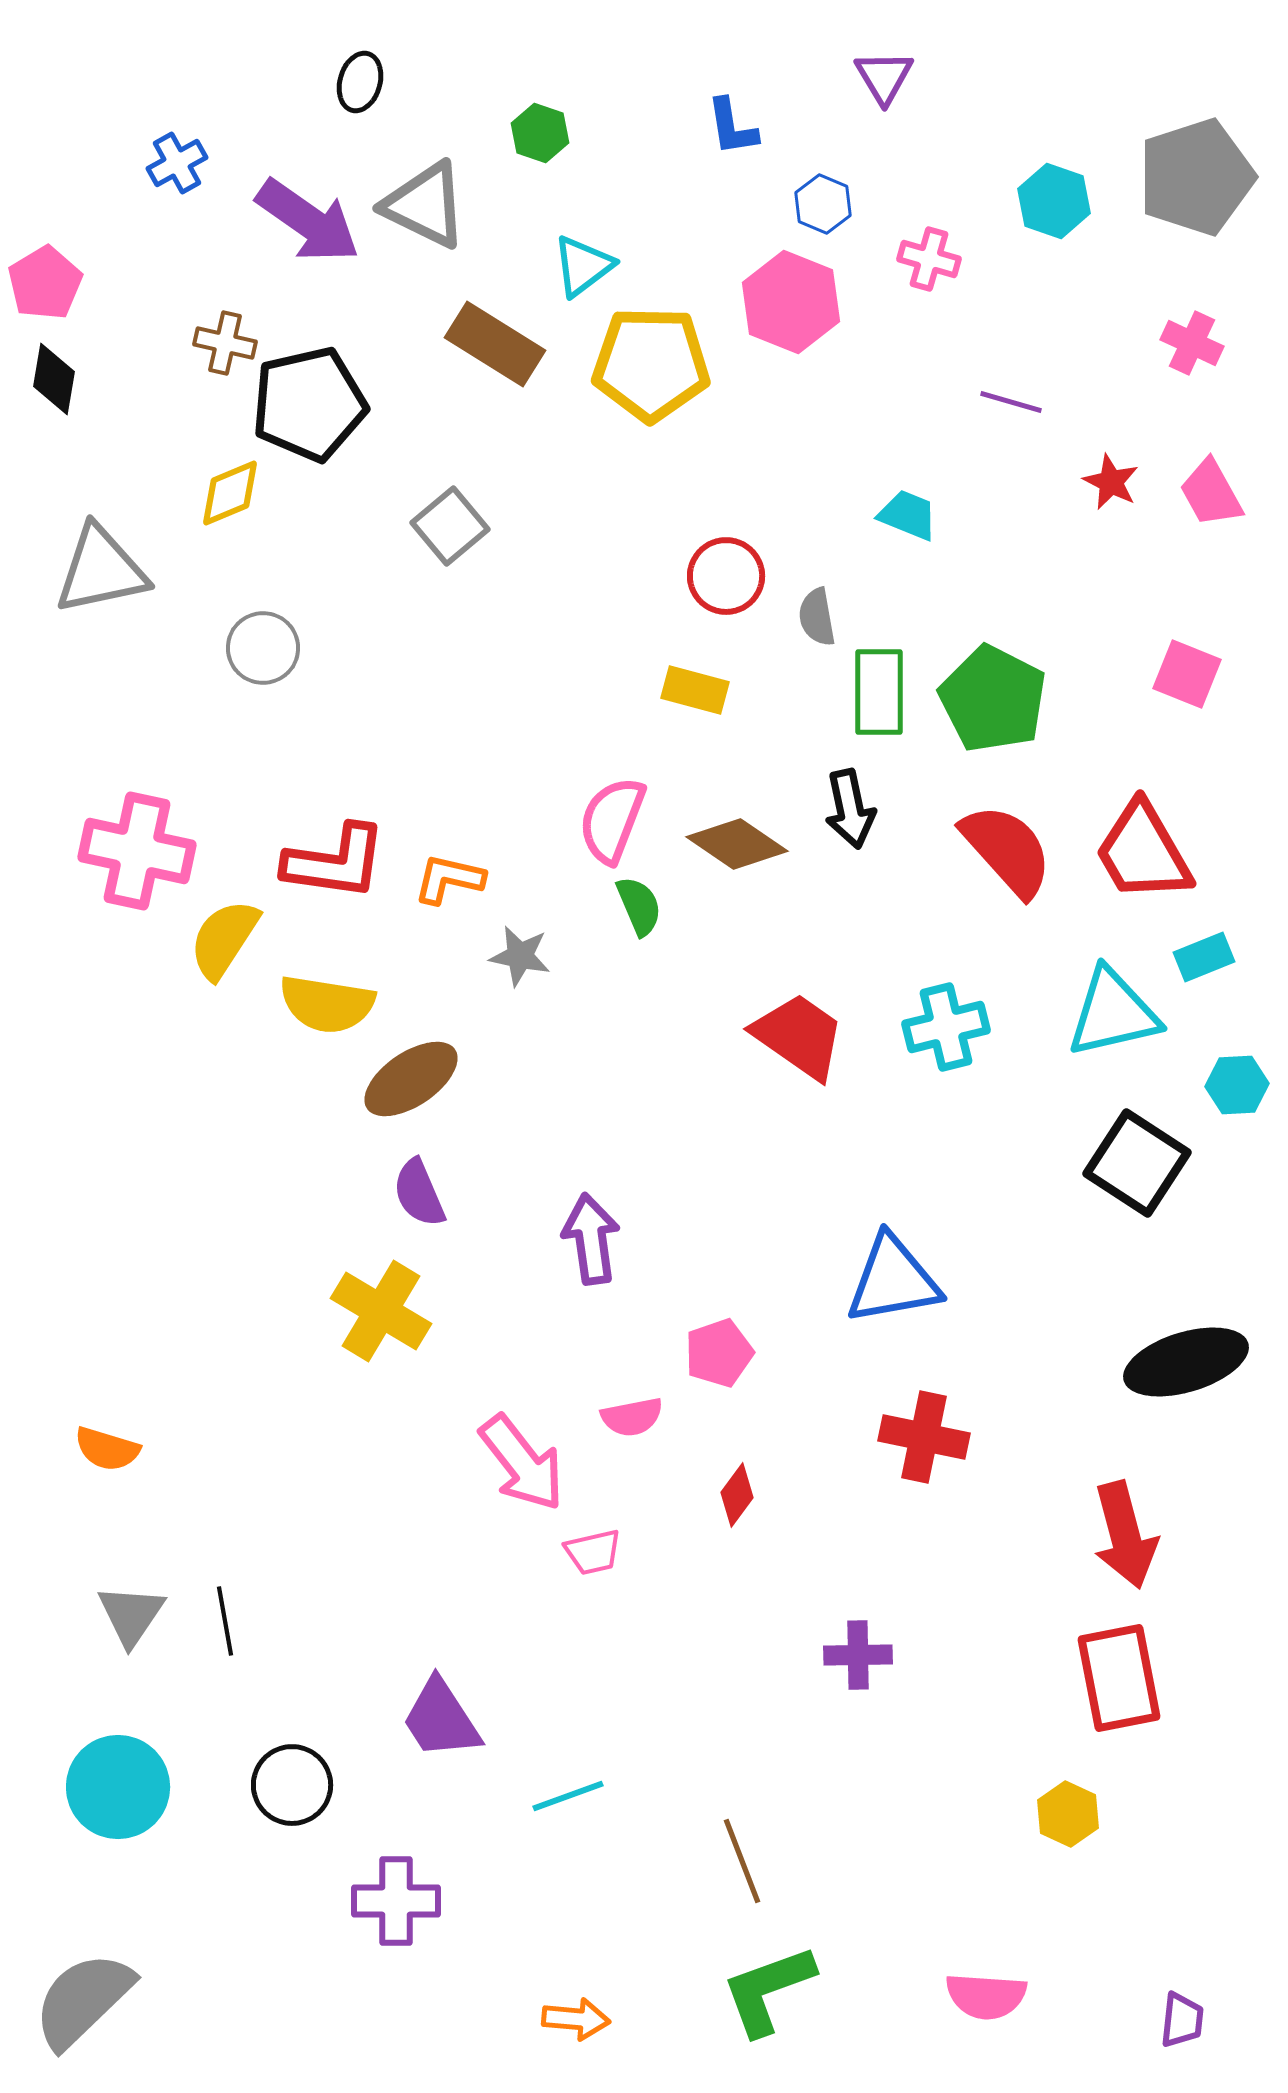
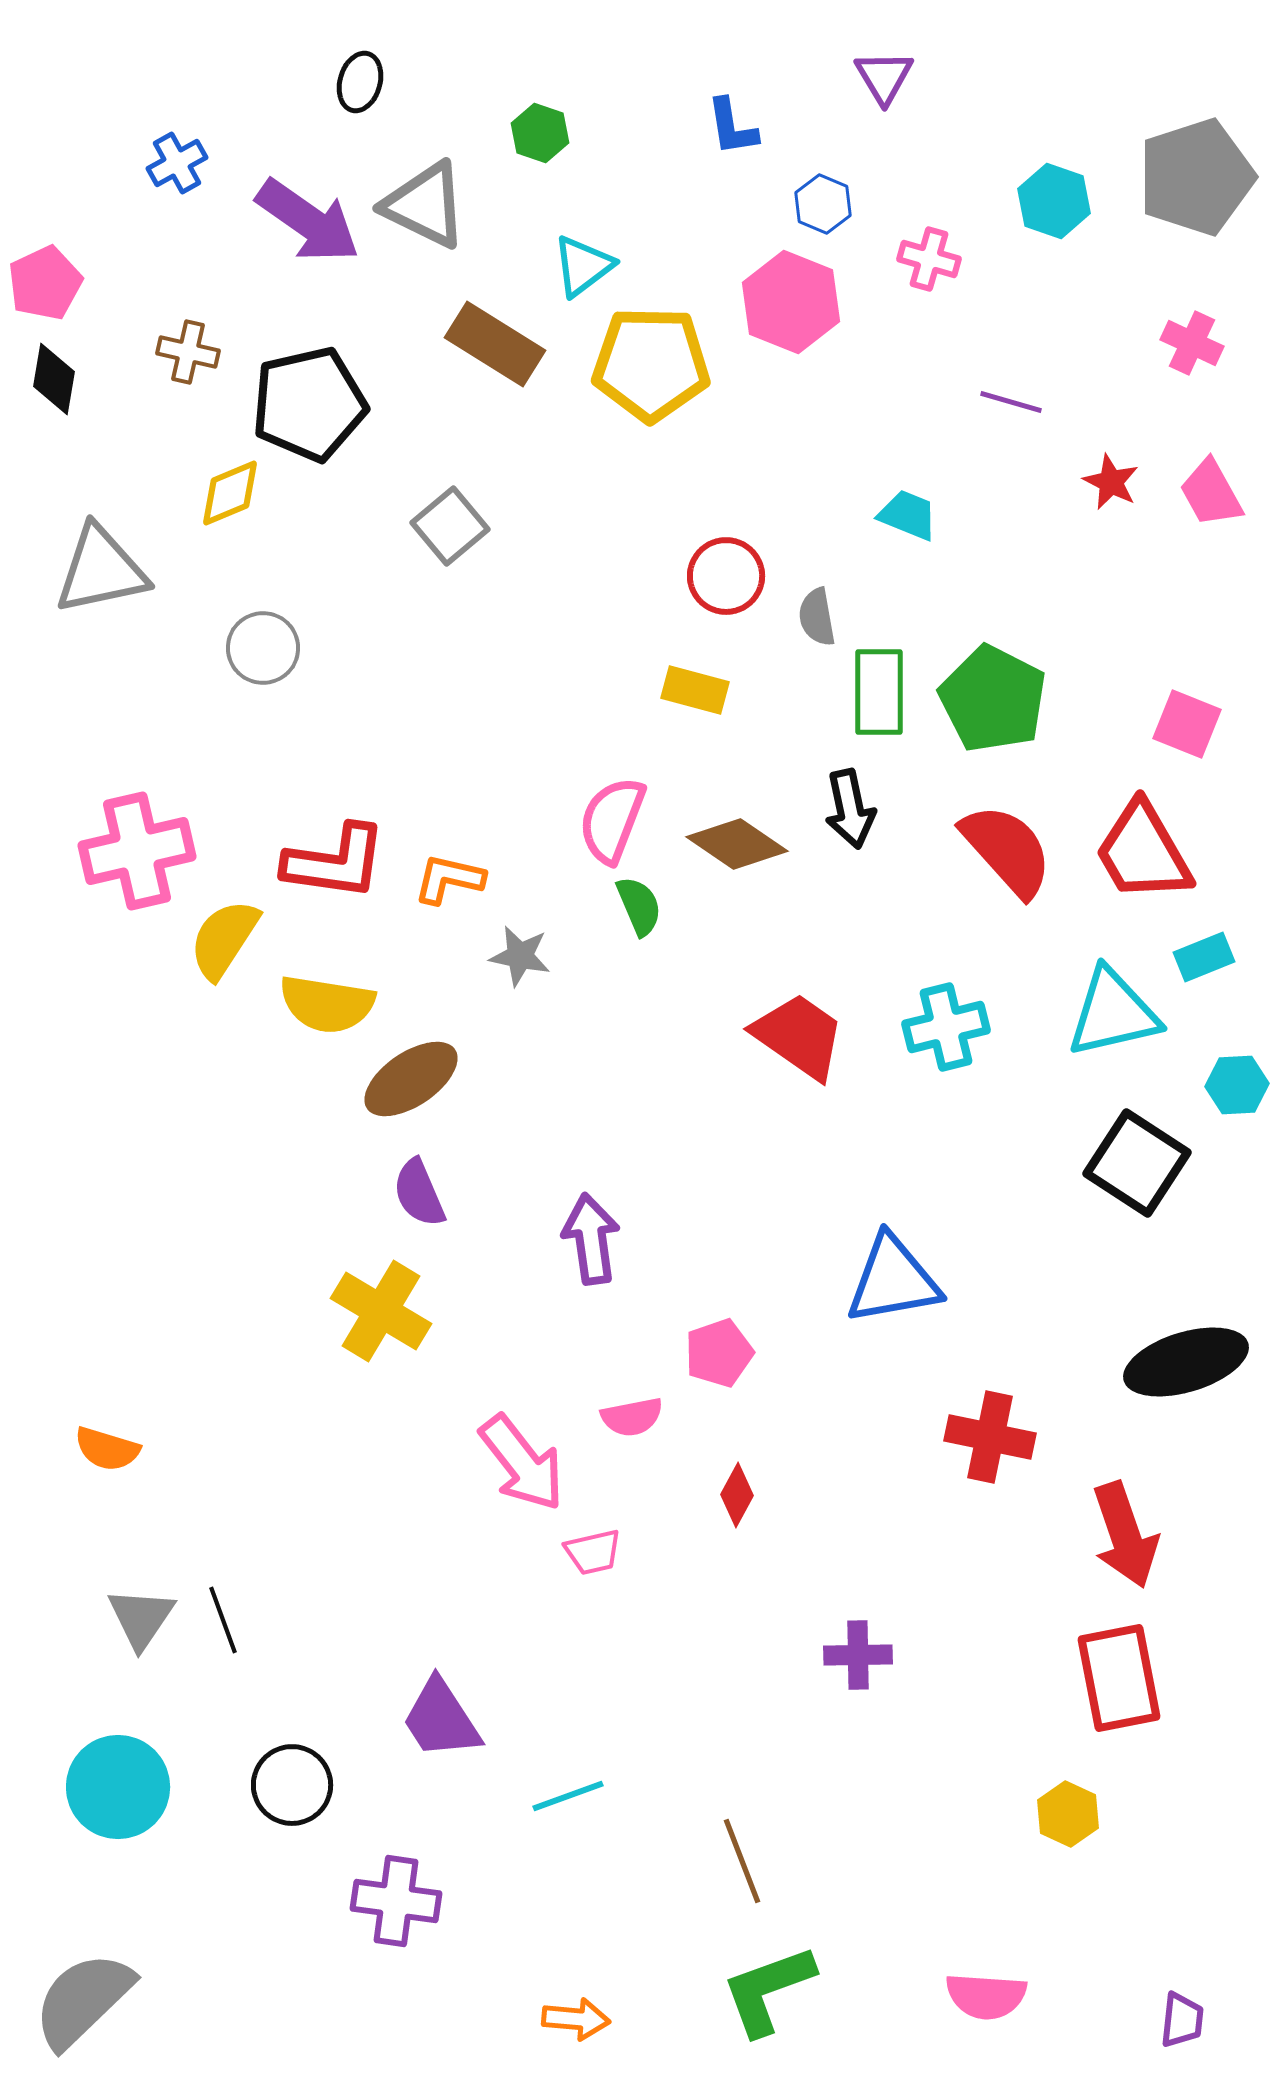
pink pentagon at (45, 283): rotated 6 degrees clockwise
brown cross at (225, 343): moved 37 px left, 9 px down
pink square at (1187, 674): moved 50 px down
pink cross at (137, 851): rotated 25 degrees counterclockwise
red cross at (924, 1437): moved 66 px right
red diamond at (737, 1495): rotated 8 degrees counterclockwise
red arrow at (1125, 1535): rotated 4 degrees counterclockwise
gray triangle at (131, 1615): moved 10 px right, 3 px down
black line at (225, 1621): moved 2 px left, 1 px up; rotated 10 degrees counterclockwise
purple cross at (396, 1901): rotated 8 degrees clockwise
